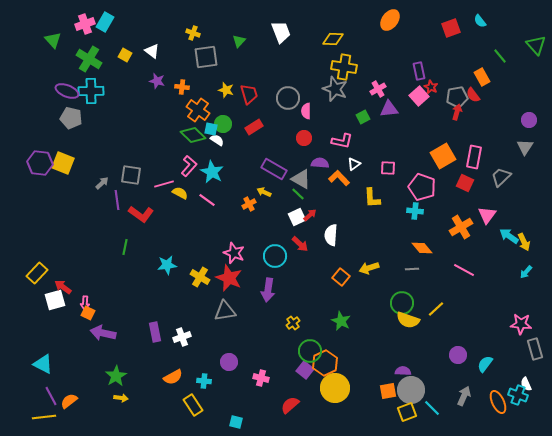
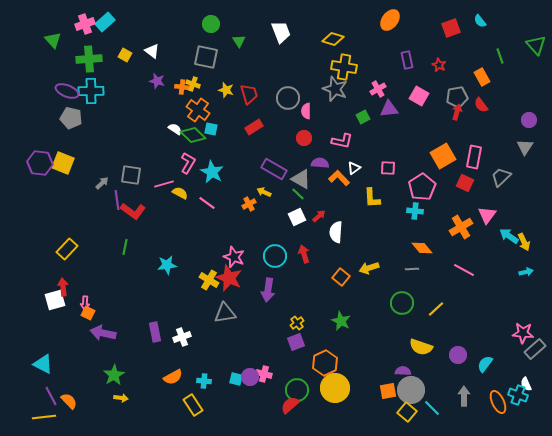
cyan rectangle at (105, 22): rotated 18 degrees clockwise
yellow cross at (193, 33): moved 51 px down
yellow diamond at (333, 39): rotated 15 degrees clockwise
green triangle at (239, 41): rotated 16 degrees counterclockwise
green line at (500, 56): rotated 21 degrees clockwise
gray square at (206, 57): rotated 20 degrees clockwise
green cross at (89, 59): rotated 35 degrees counterclockwise
purple rectangle at (419, 71): moved 12 px left, 11 px up
red star at (431, 87): moved 8 px right, 22 px up
red semicircle at (473, 95): moved 8 px right, 10 px down
pink square at (419, 96): rotated 18 degrees counterclockwise
green circle at (223, 124): moved 12 px left, 100 px up
white semicircle at (217, 140): moved 42 px left, 11 px up
white triangle at (354, 164): moved 4 px down
pink L-shape at (189, 166): moved 1 px left, 3 px up; rotated 10 degrees counterclockwise
pink pentagon at (422, 187): rotated 20 degrees clockwise
pink line at (207, 200): moved 3 px down
red L-shape at (141, 214): moved 8 px left, 3 px up
red arrow at (310, 215): moved 9 px right, 1 px down
white semicircle at (331, 235): moved 5 px right, 3 px up
red arrow at (300, 244): moved 4 px right, 10 px down; rotated 150 degrees counterclockwise
pink star at (234, 253): moved 4 px down
cyan arrow at (526, 272): rotated 144 degrees counterclockwise
yellow rectangle at (37, 273): moved 30 px right, 24 px up
yellow cross at (200, 277): moved 9 px right, 3 px down
red arrow at (63, 287): rotated 48 degrees clockwise
gray triangle at (225, 311): moved 2 px down
yellow semicircle at (408, 320): moved 13 px right, 27 px down
yellow cross at (293, 323): moved 4 px right
pink star at (521, 324): moved 2 px right, 9 px down
gray rectangle at (535, 349): rotated 65 degrees clockwise
green circle at (310, 351): moved 13 px left, 39 px down
purple circle at (229, 362): moved 21 px right, 15 px down
purple square at (305, 370): moved 9 px left, 28 px up; rotated 30 degrees clockwise
green star at (116, 376): moved 2 px left, 1 px up
pink cross at (261, 378): moved 3 px right, 4 px up
gray arrow at (464, 396): rotated 24 degrees counterclockwise
orange semicircle at (69, 401): rotated 84 degrees clockwise
yellow square at (407, 412): rotated 30 degrees counterclockwise
cyan square at (236, 422): moved 43 px up
